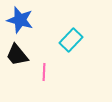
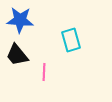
blue star: rotated 12 degrees counterclockwise
cyan rectangle: rotated 60 degrees counterclockwise
